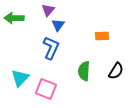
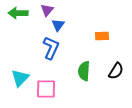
purple triangle: moved 1 px left
green arrow: moved 4 px right, 5 px up
pink square: rotated 20 degrees counterclockwise
